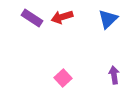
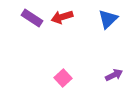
purple arrow: rotated 72 degrees clockwise
